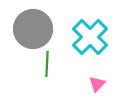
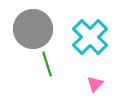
green line: rotated 20 degrees counterclockwise
pink triangle: moved 2 px left
